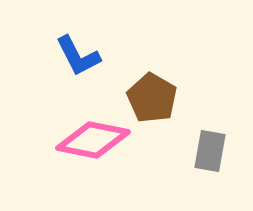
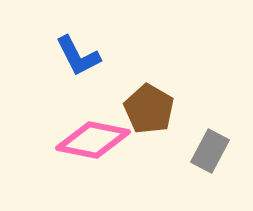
brown pentagon: moved 3 px left, 11 px down
gray rectangle: rotated 18 degrees clockwise
